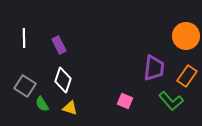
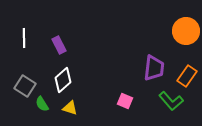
orange circle: moved 5 px up
white diamond: rotated 30 degrees clockwise
